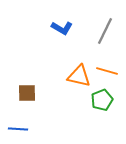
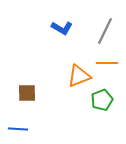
orange line: moved 8 px up; rotated 15 degrees counterclockwise
orange triangle: rotated 35 degrees counterclockwise
